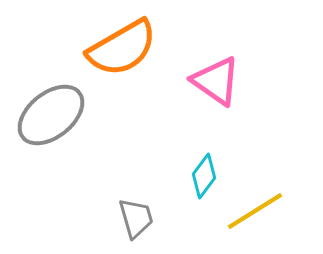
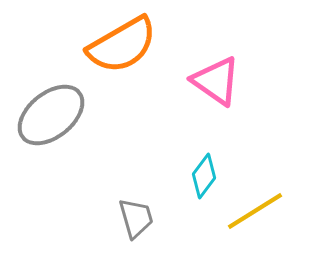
orange semicircle: moved 3 px up
